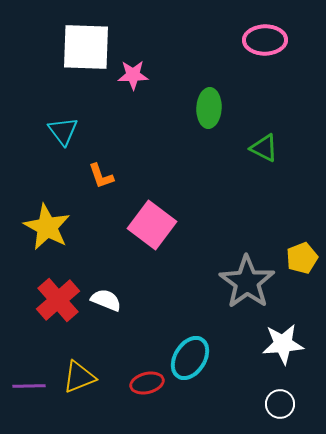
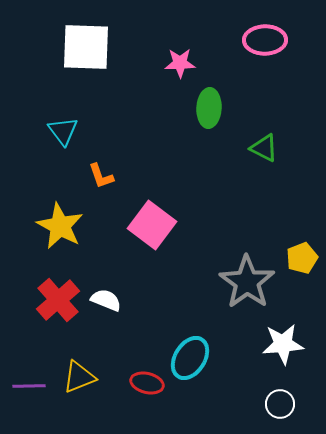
pink star: moved 47 px right, 12 px up
yellow star: moved 13 px right, 1 px up
red ellipse: rotated 28 degrees clockwise
